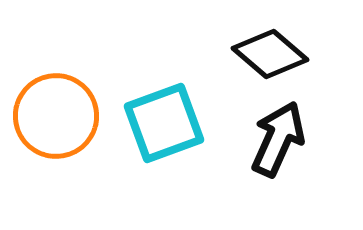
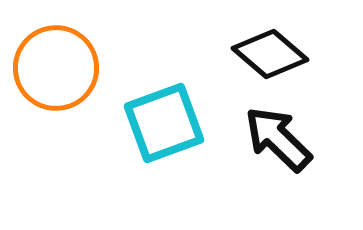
orange circle: moved 48 px up
black arrow: rotated 70 degrees counterclockwise
